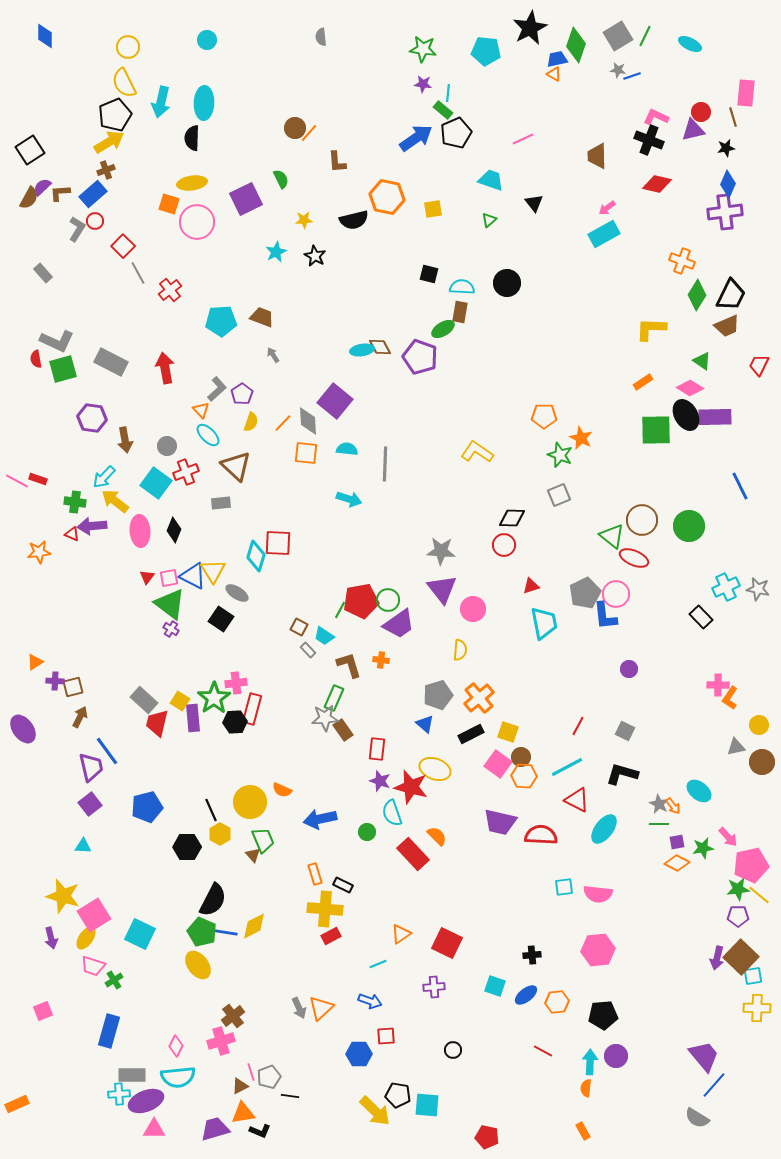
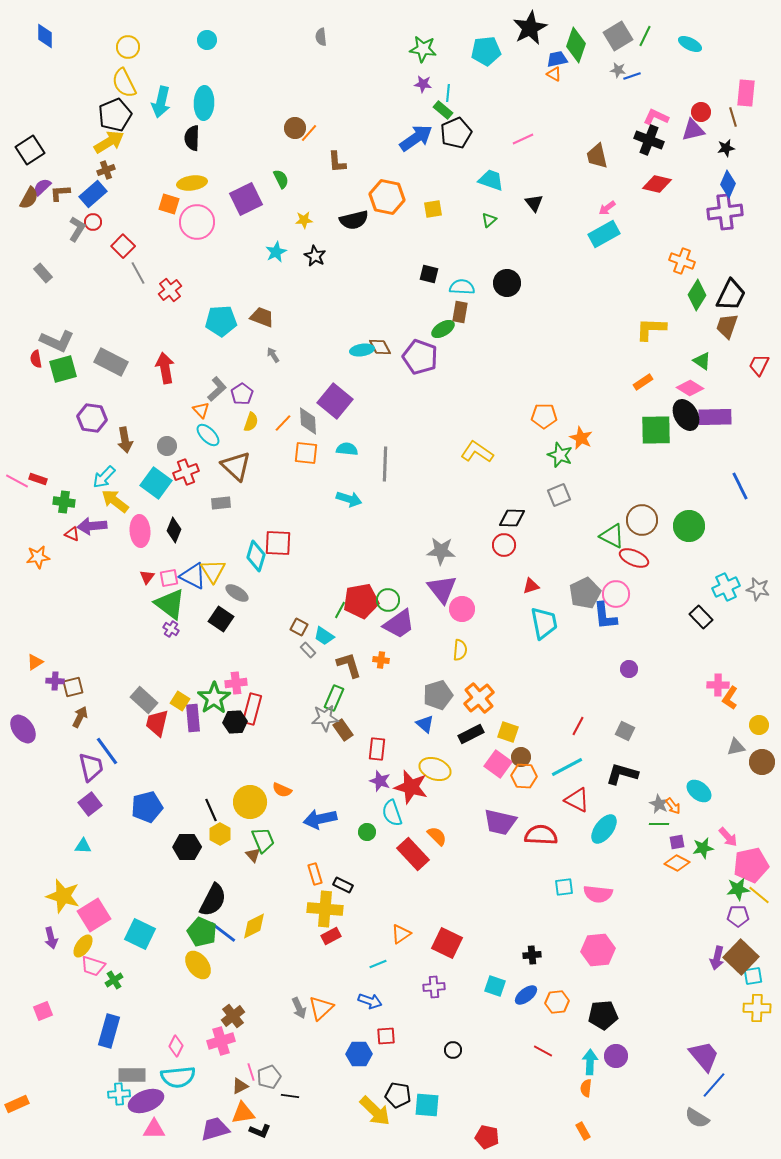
cyan pentagon at (486, 51): rotated 12 degrees counterclockwise
brown trapezoid at (597, 156): rotated 12 degrees counterclockwise
red circle at (95, 221): moved 2 px left, 1 px down
brown trapezoid at (727, 326): rotated 132 degrees clockwise
green cross at (75, 502): moved 11 px left
green triangle at (612, 536): rotated 12 degrees counterclockwise
orange star at (39, 552): moved 1 px left, 5 px down
pink circle at (473, 609): moved 11 px left
blue line at (223, 932): rotated 28 degrees clockwise
yellow ellipse at (86, 938): moved 3 px left, 8 px down
